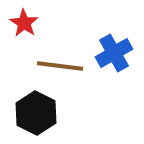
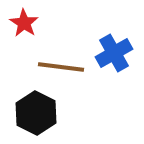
brown line: moved 1 px right, 1 px down
